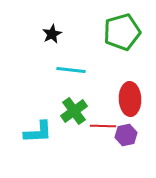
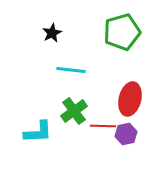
black star: moved 1 px up
red ellipse: rotated 16 degrees clockwise
purple hexagon: moved 1 px up
